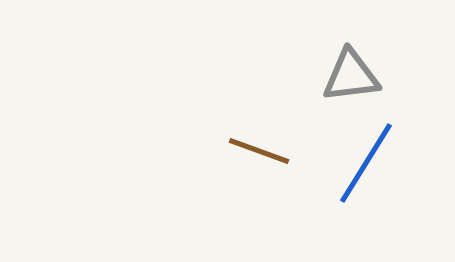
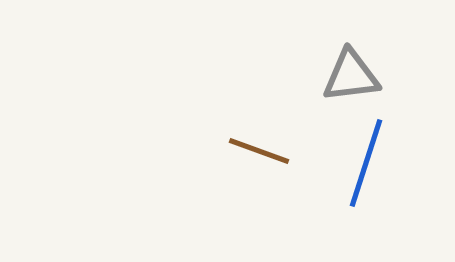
blue line: rotated 14 degrees counterclockwise
